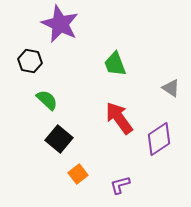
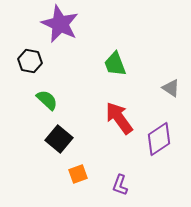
orange square: rotated 18 degrees clockwise
purple L-shape: rotated 55 degrees counterclockwise
